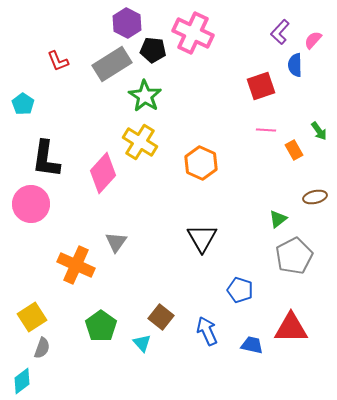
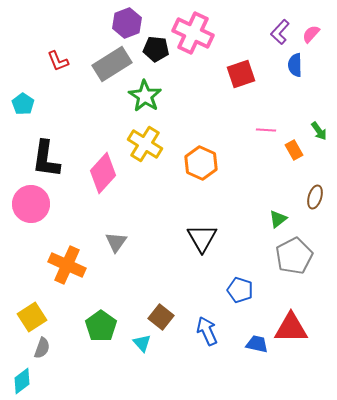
purple hexagon: rotated 12 degrees clockwise
pink semicircle: moved 2 px left, 6 px up
black pentagon: moved 3 px right, 1 px up
red square: moved 20 px left, 12 px up
yellow cross: moved 5 px right, 2 px down
brown ellipse: rotated 60 degrees counterclockwise
orange cross: moved 9 px left
blue trapezoid: moved 5 px right, 1 px up
